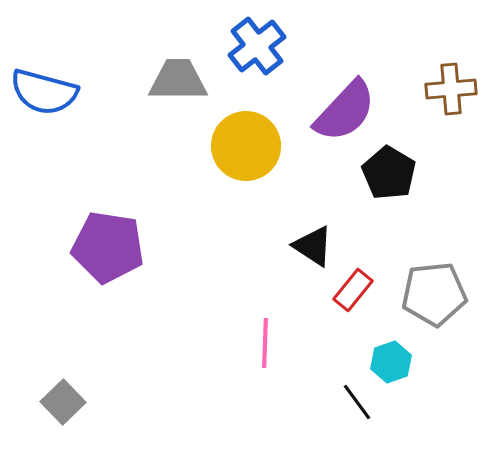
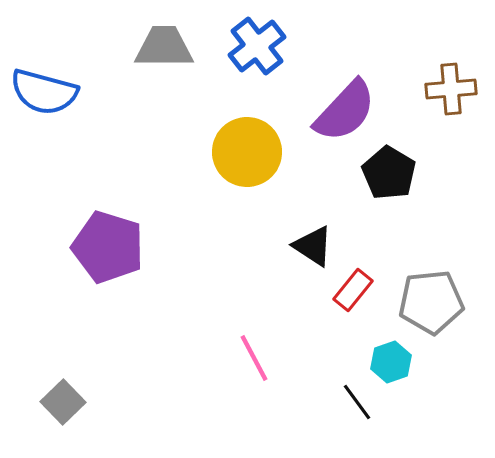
gray trapezoid: moved 14 px left, 33 px up
yellow circle: moved 1 px right, 6 px down
purple pentagon: rotated 8 degrees clockwise
gray pentagon: moved 3 px left, 8 px down
pink line: moved 11 px left, 15 px down; rotated 30 degrees counterclockwise
